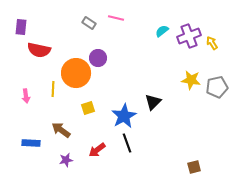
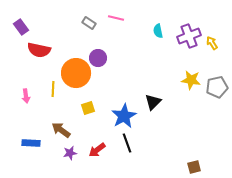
purple rectangle: rotated 42 degrees counterclockwise
cyan semicircle: moved 4 px left; rotated 64 degrees counterclockwise
purple star: moved 4 px right, 7 px up
